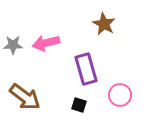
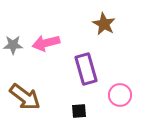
black square: moved 6 px down; rotated 21 degrees counterclockwise
